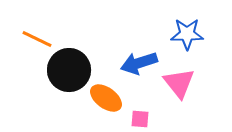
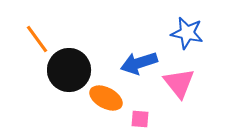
blue star: moved 1 px up; rotated 12 degrees clockwise
orange line: rotated 28 degrees clockwise
orange ellipse: rotated 8 degrees counterclockwise
